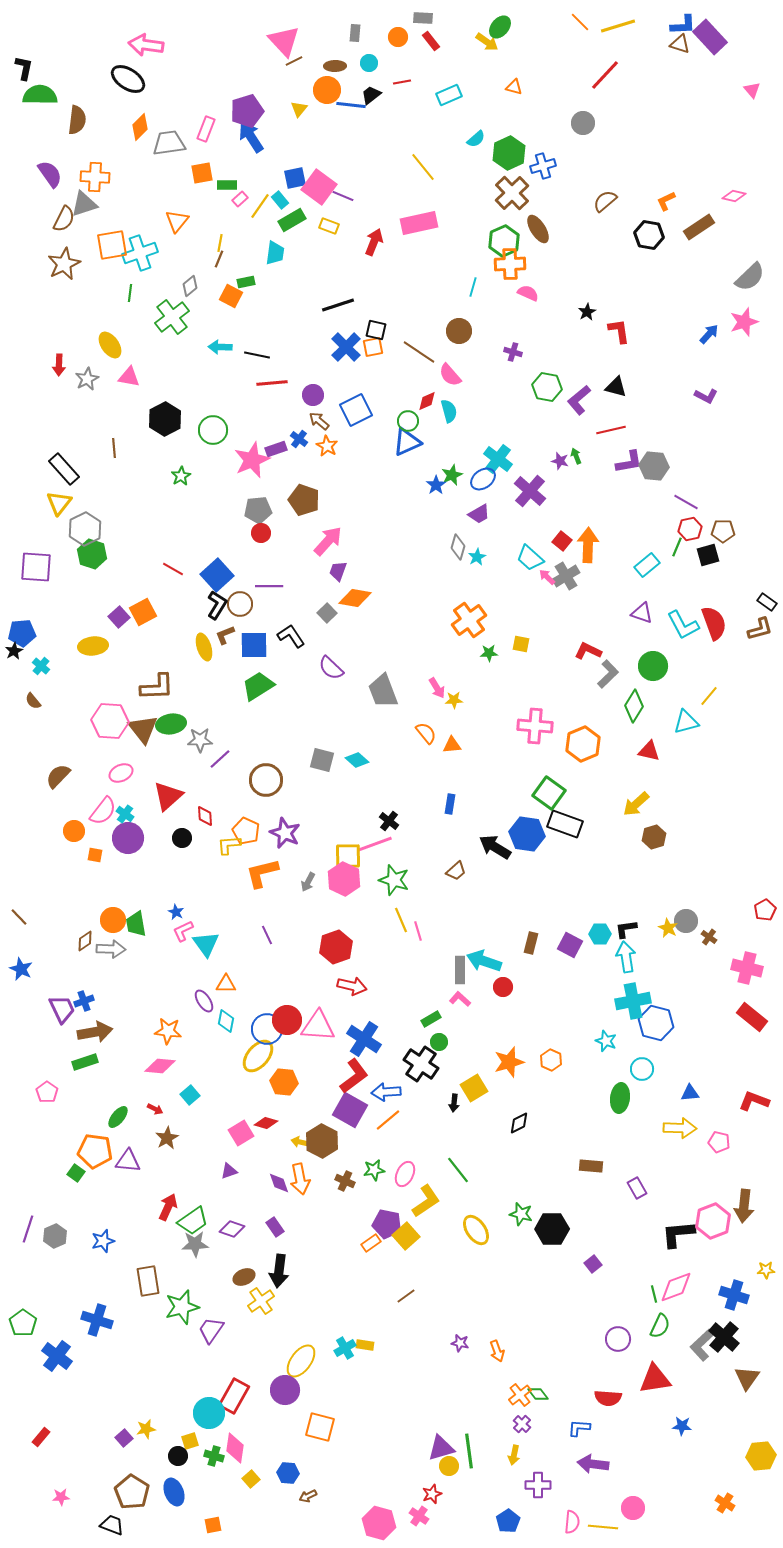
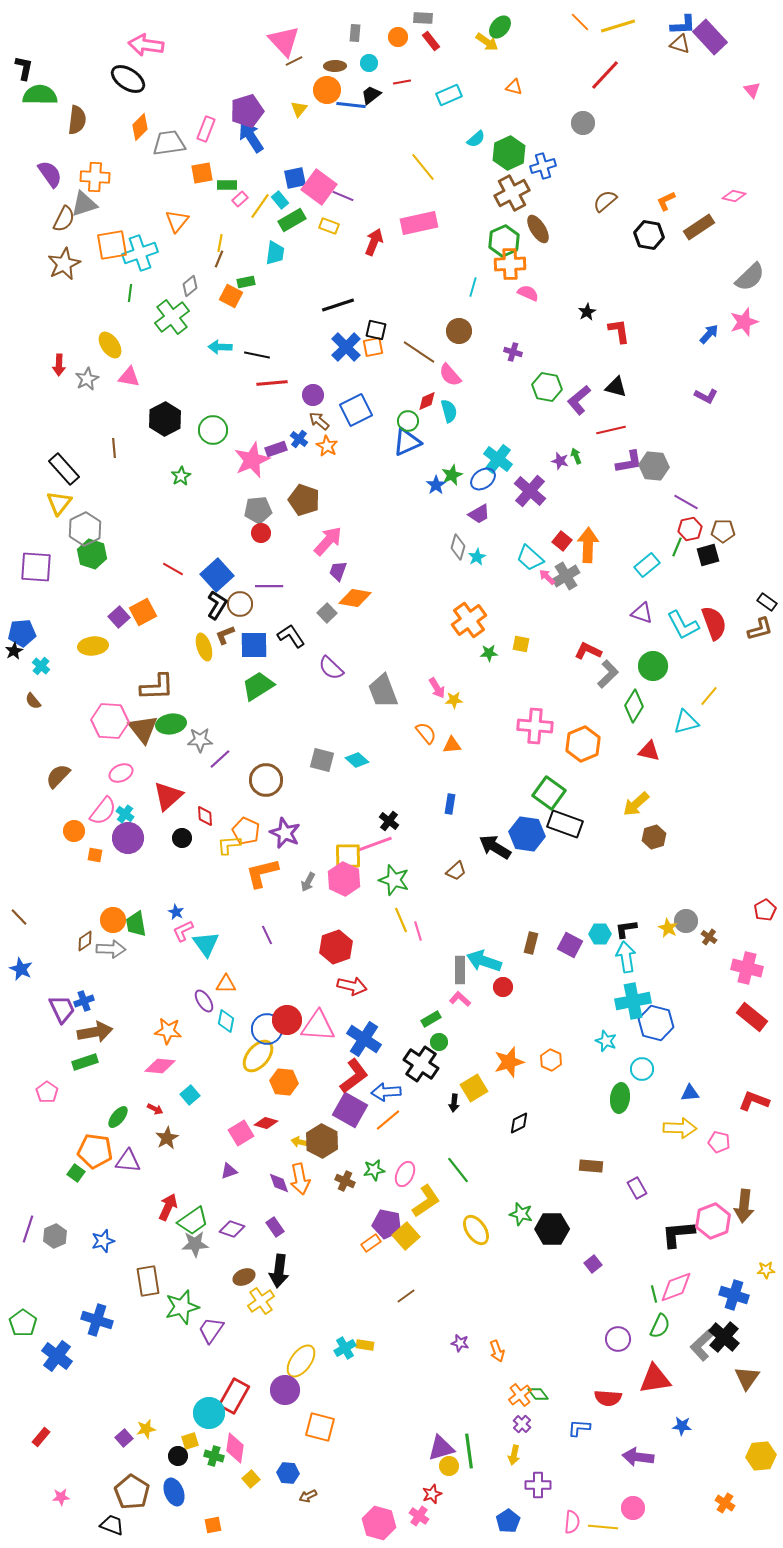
brown cross at (512, 193): rotated 16 degrees clockwise
purple arrow at (593, 1464): moved 45 px right, 7 px up
